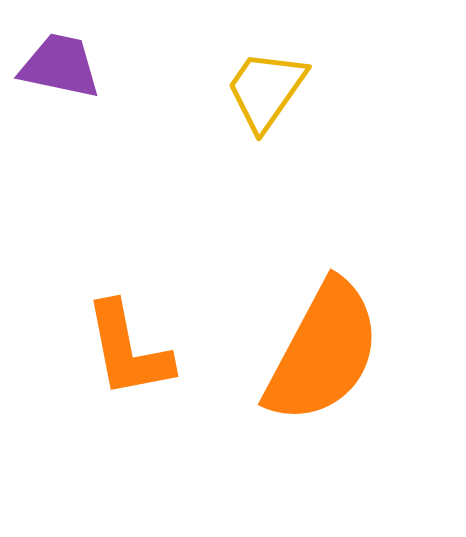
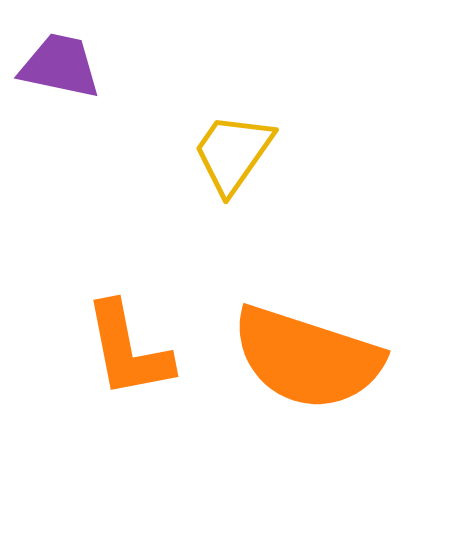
yellow trapezoid: moved 33 px left, 63 px down
orange semicircle: moved 16 px left, 6 px down; rotated 80 degrees clockwise
